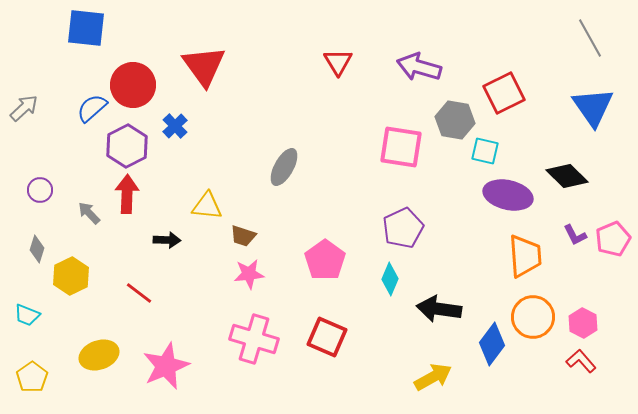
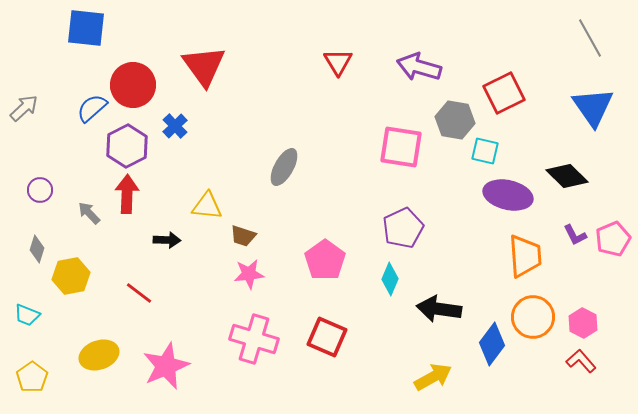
yellow hexagon at (71, 276): rotated 15 degrees clockwise
